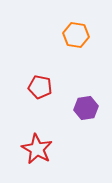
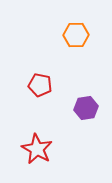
orange hexagon: rotated 10 degrees counterclockwise
red pentagon: moved 2 px up
